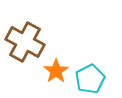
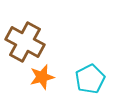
orange star: moved 14 px left, 6 px down; rotated 20 degrees clockwise
